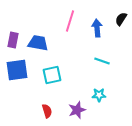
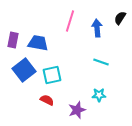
black semicircle: moved 1 px left, 1 px up
cyan line: moved 1 px left, 1 px down
blue square: moved 7 px right; rotated 30 degrees counterclockwise
red semicircle: moved 11 px up; rotated 48 degrees counterclockwise
